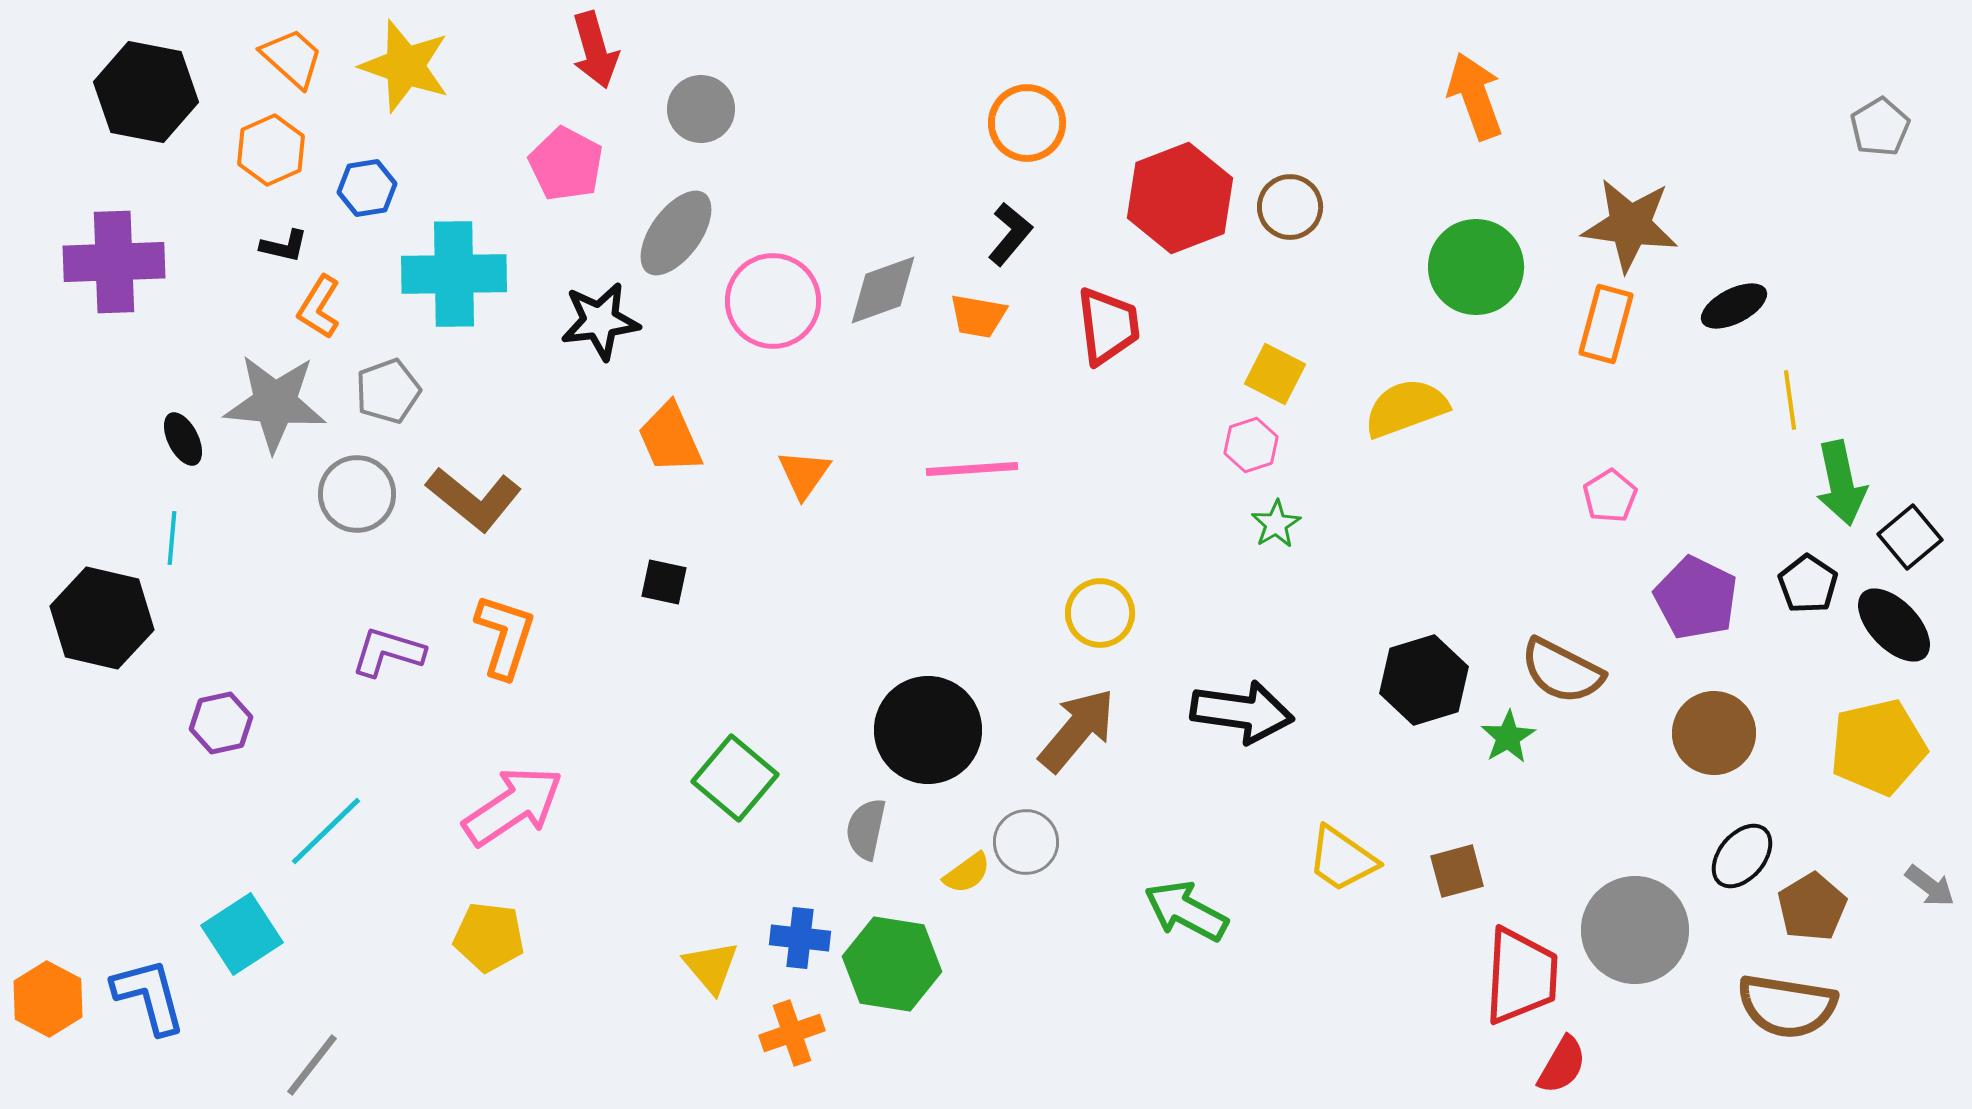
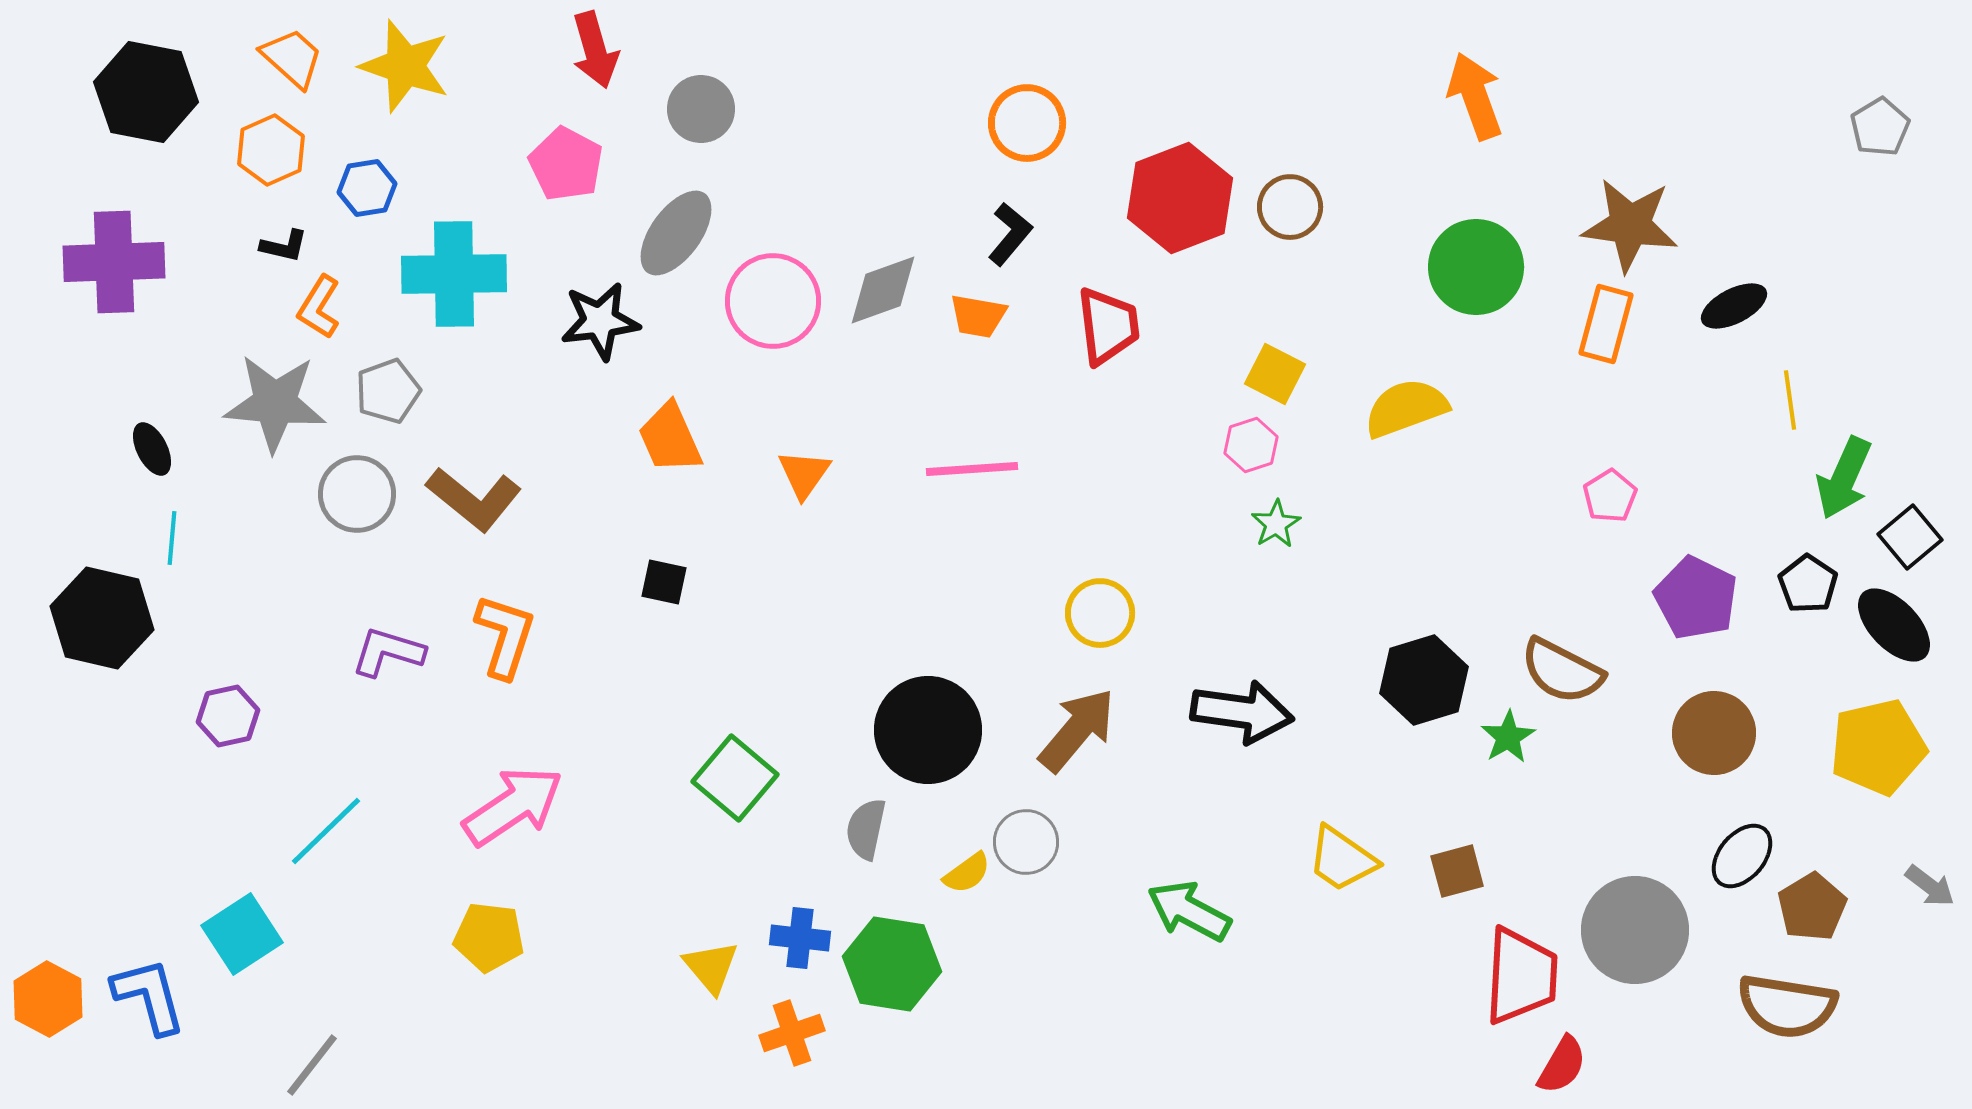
black ellipse at (183, 439): moved 31 px left, 10 px down
green arrow at (1841, 483): moved 3 px right, 5 px up; rotated 36 degrees clockwise
purple hexagon at (221, 723): moved 7 px right, 7 px up
green arrow at (1186, 911): moved 3 px right
